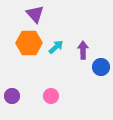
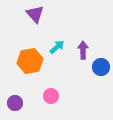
orange hexagon: moved 1 px right, 18 px down; rotated 10 degrees counterclockwise
cyan arrow: moved 1 px right
purple circle: moved 3 px right, 7 px down
